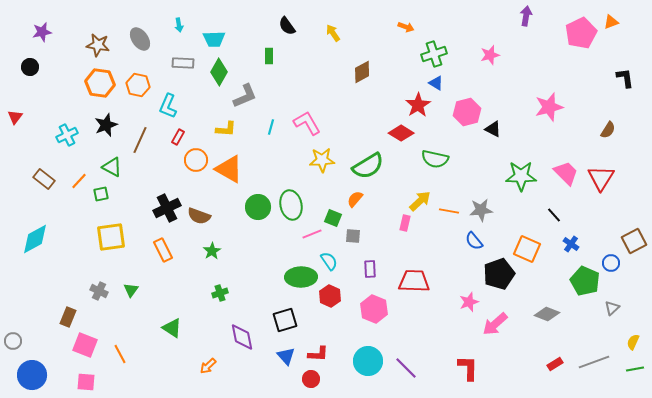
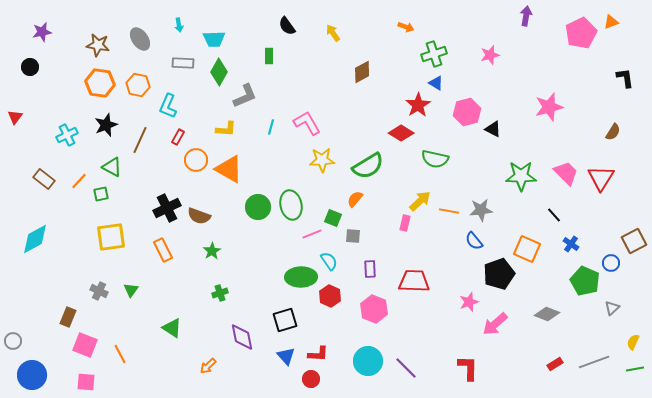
brown semicircle at (608, 130): moved 5 px right, 2 px down
